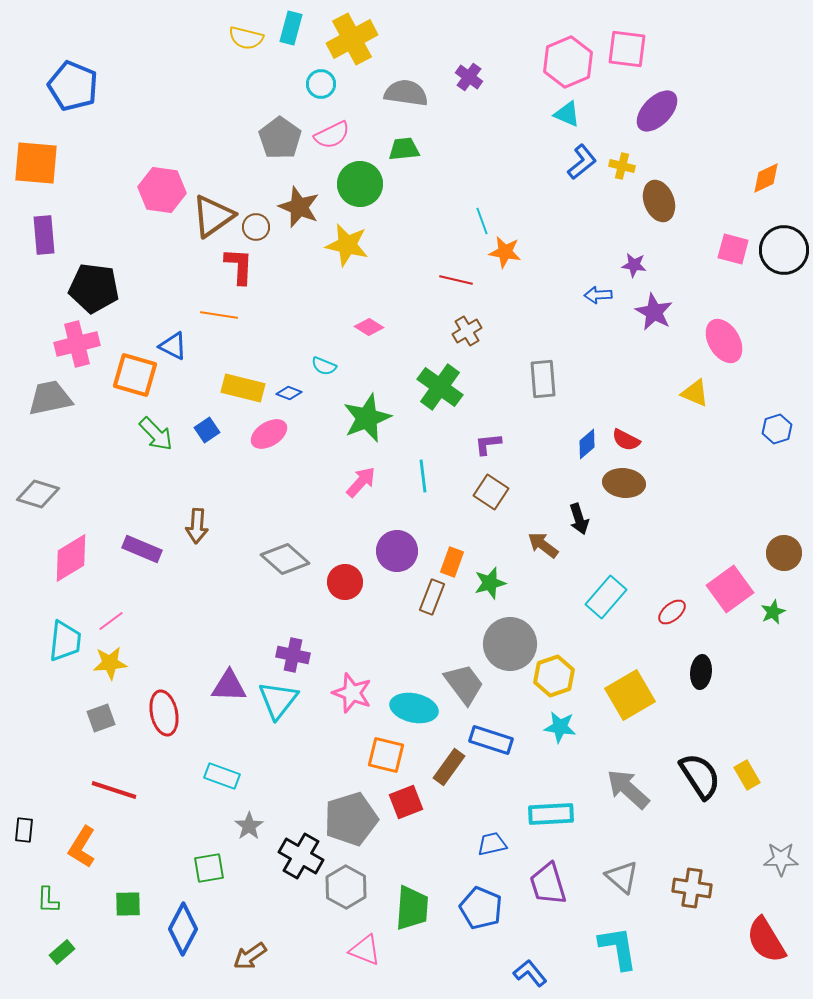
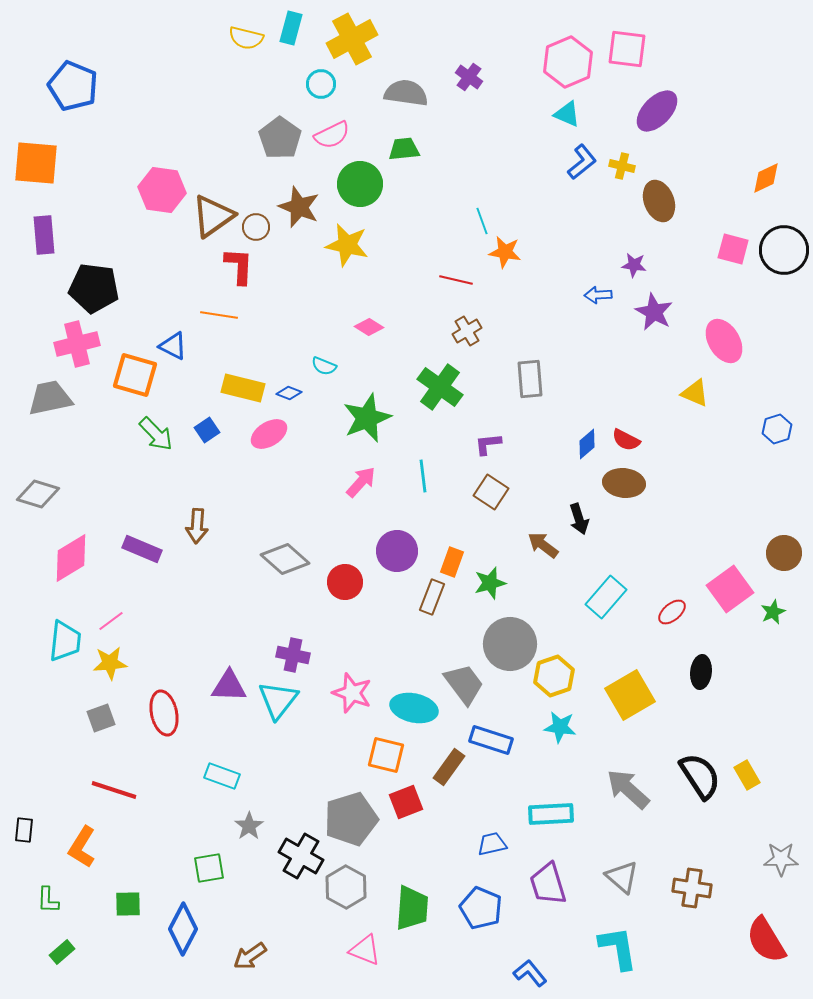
gray rectangle at (543, 379): moved 13 px left
